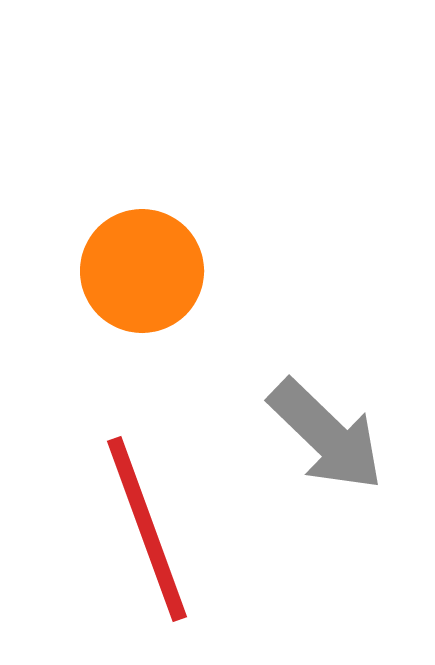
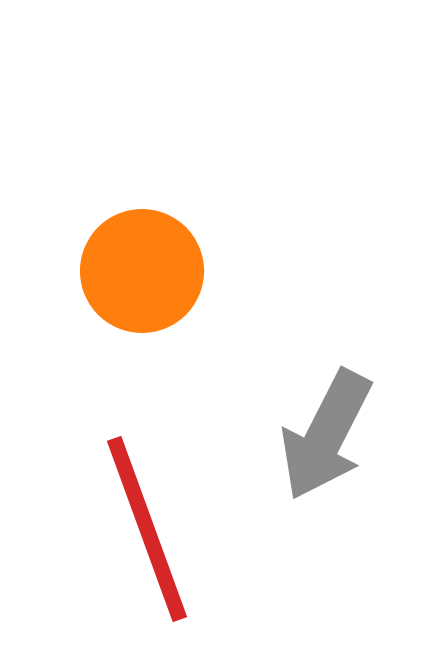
gray arrow: rotated 73 degrees clockwise
